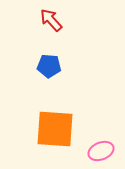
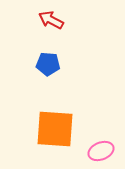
red arrow: rotated 20 degrees counterclockwise
blue pentagon: moved 1 px left, 2 px up
